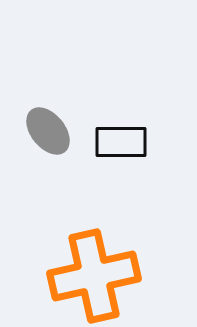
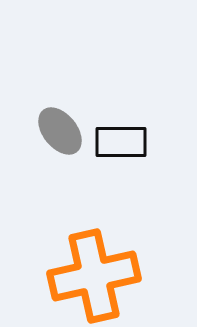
gray ellipse: moved 12 px right
